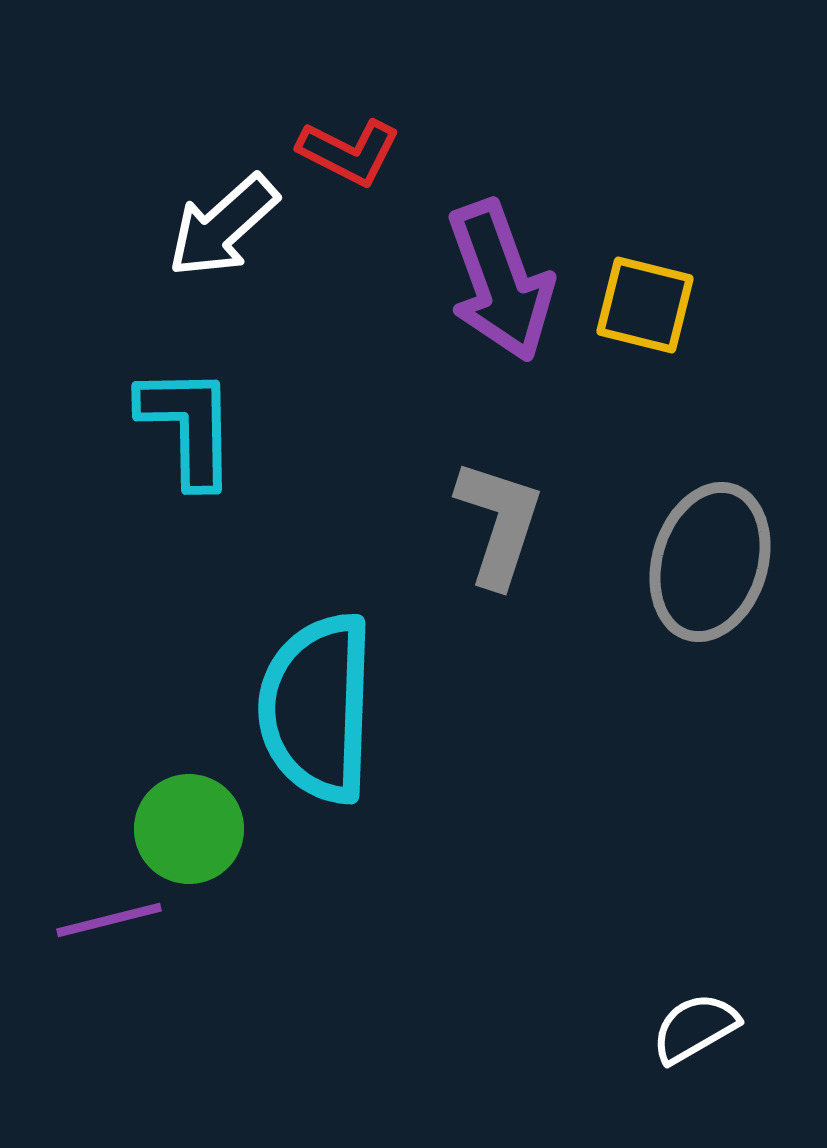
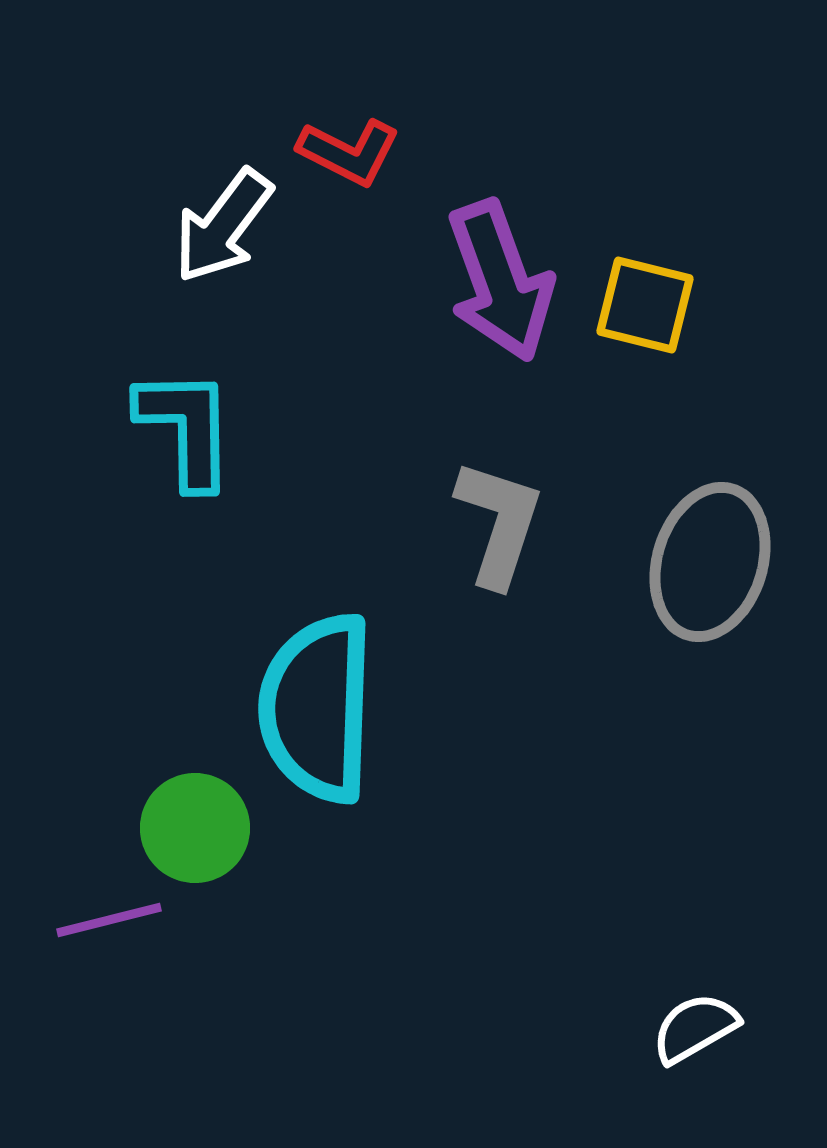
white arrow: rotated 11 degrees counterclockwise
cyan L-shape: moved 2 px left, 2 px down
green circle: moved 6 px right, 1 px up
